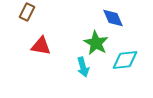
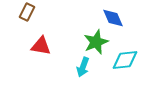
green star: moved 1 px up; rotated 20 degrees clockwise
cyan arrow: rotated 36 degrees clockwise
